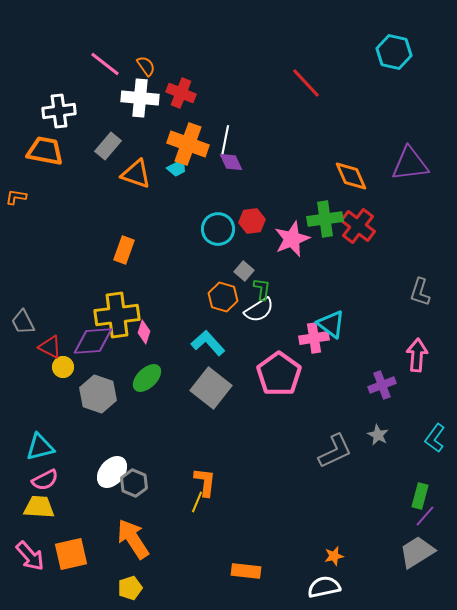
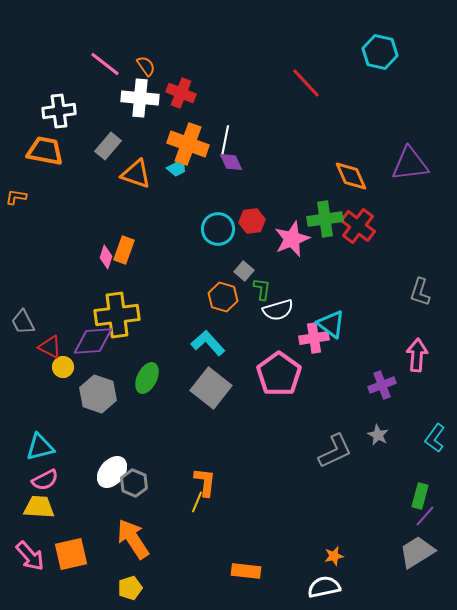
cyan hexagon at (394, 52): moved 14 px left
white semicircle at (259, 310): moved 19 px right; rotated 16 degrees clockwise
pink diamond at (144, 332): moved 38 px left, 75 px up
green ellipse at (147, 378): rotated 20 degrees counterclockwise
